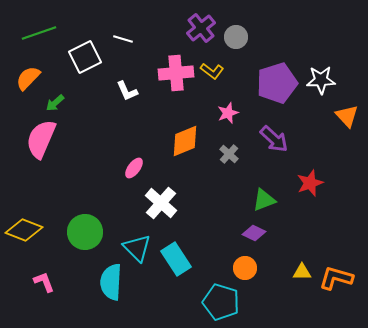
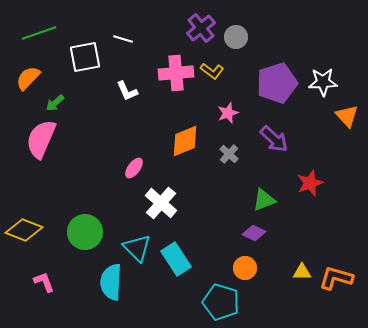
white square: rotated 16 degrees clockwise
white star: moved 2 px right, 2 px down
